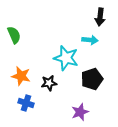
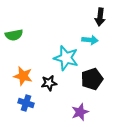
green semicircle: rotated 102 degrees clockwise
orange star: moved 2 px right
